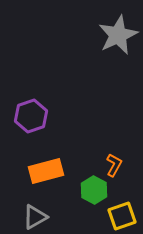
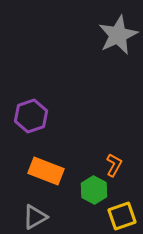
orange rectangle: rotated 36 degrees clockwise
